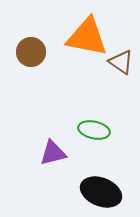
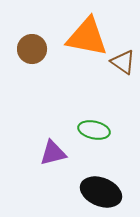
brown circle: moved 1 px right, 3 px up
brown triangle: moved 2 px right
